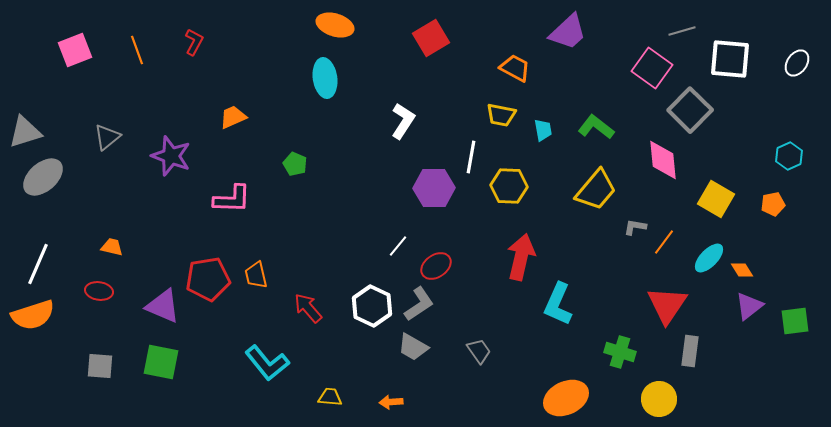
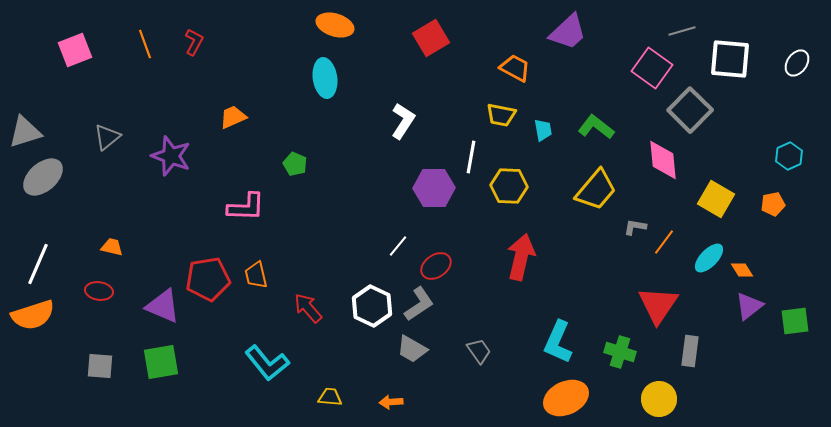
orange line at (137, 50): moved 8 px right, 6 px up
pink L-shape at (232, 199): moved 14 px right, 8 px down
cyan L-shape at (558, 304): moved 38 px down
red triangle at (667, 305): moved 9 px left
gray trapezoid at (413, 347): moved 1 px left, 2 px down
green square at (161, 362): rotated 21 degrees counterclockwise
